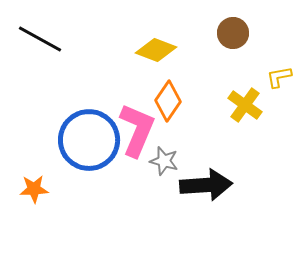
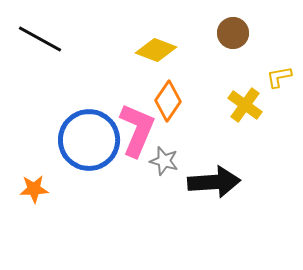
black arrow: moved 8 px right, 3 px up
